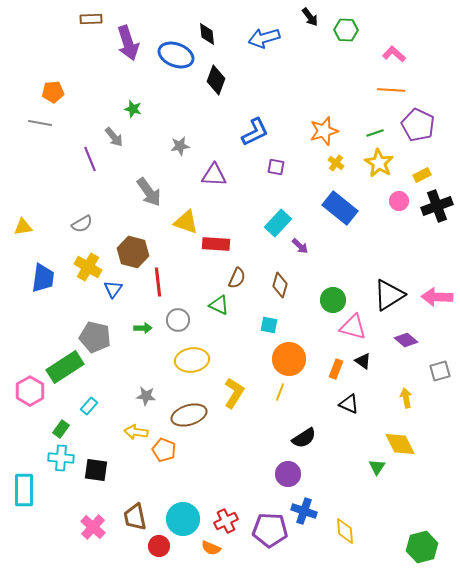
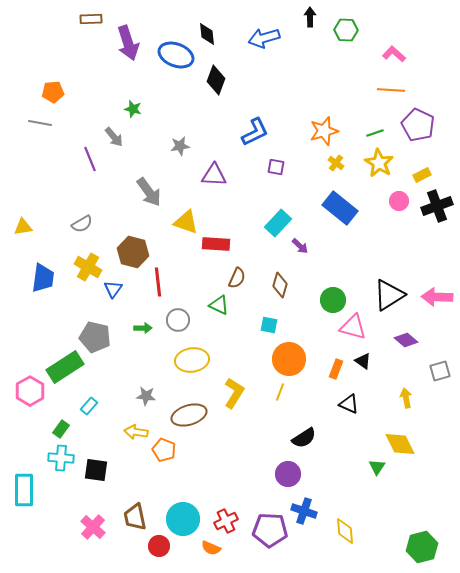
black arrow at (310, 17): rotated 144 degrees counterclockwise
